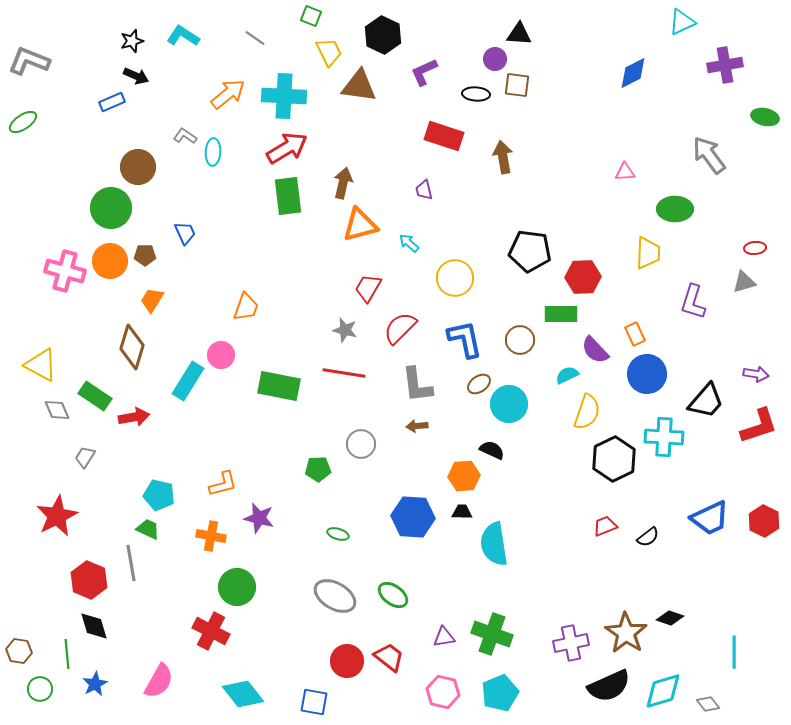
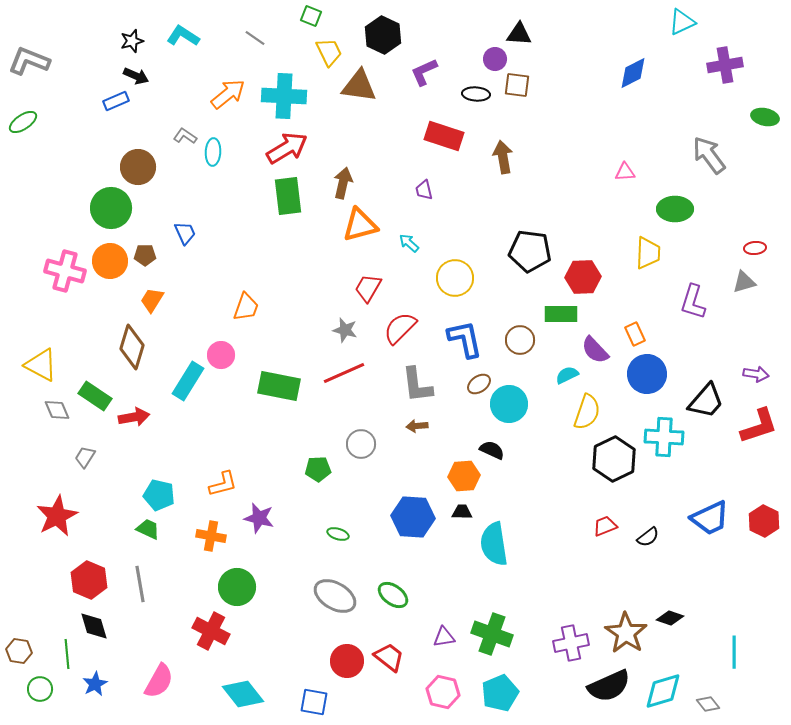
blue rectangle at (112, 102): moved 4 px right, 1 px up
red line at (344, 373): rotated 33 degrees counterclockwise
gray line at (131, 563): moved 9 px right, 21 px down
